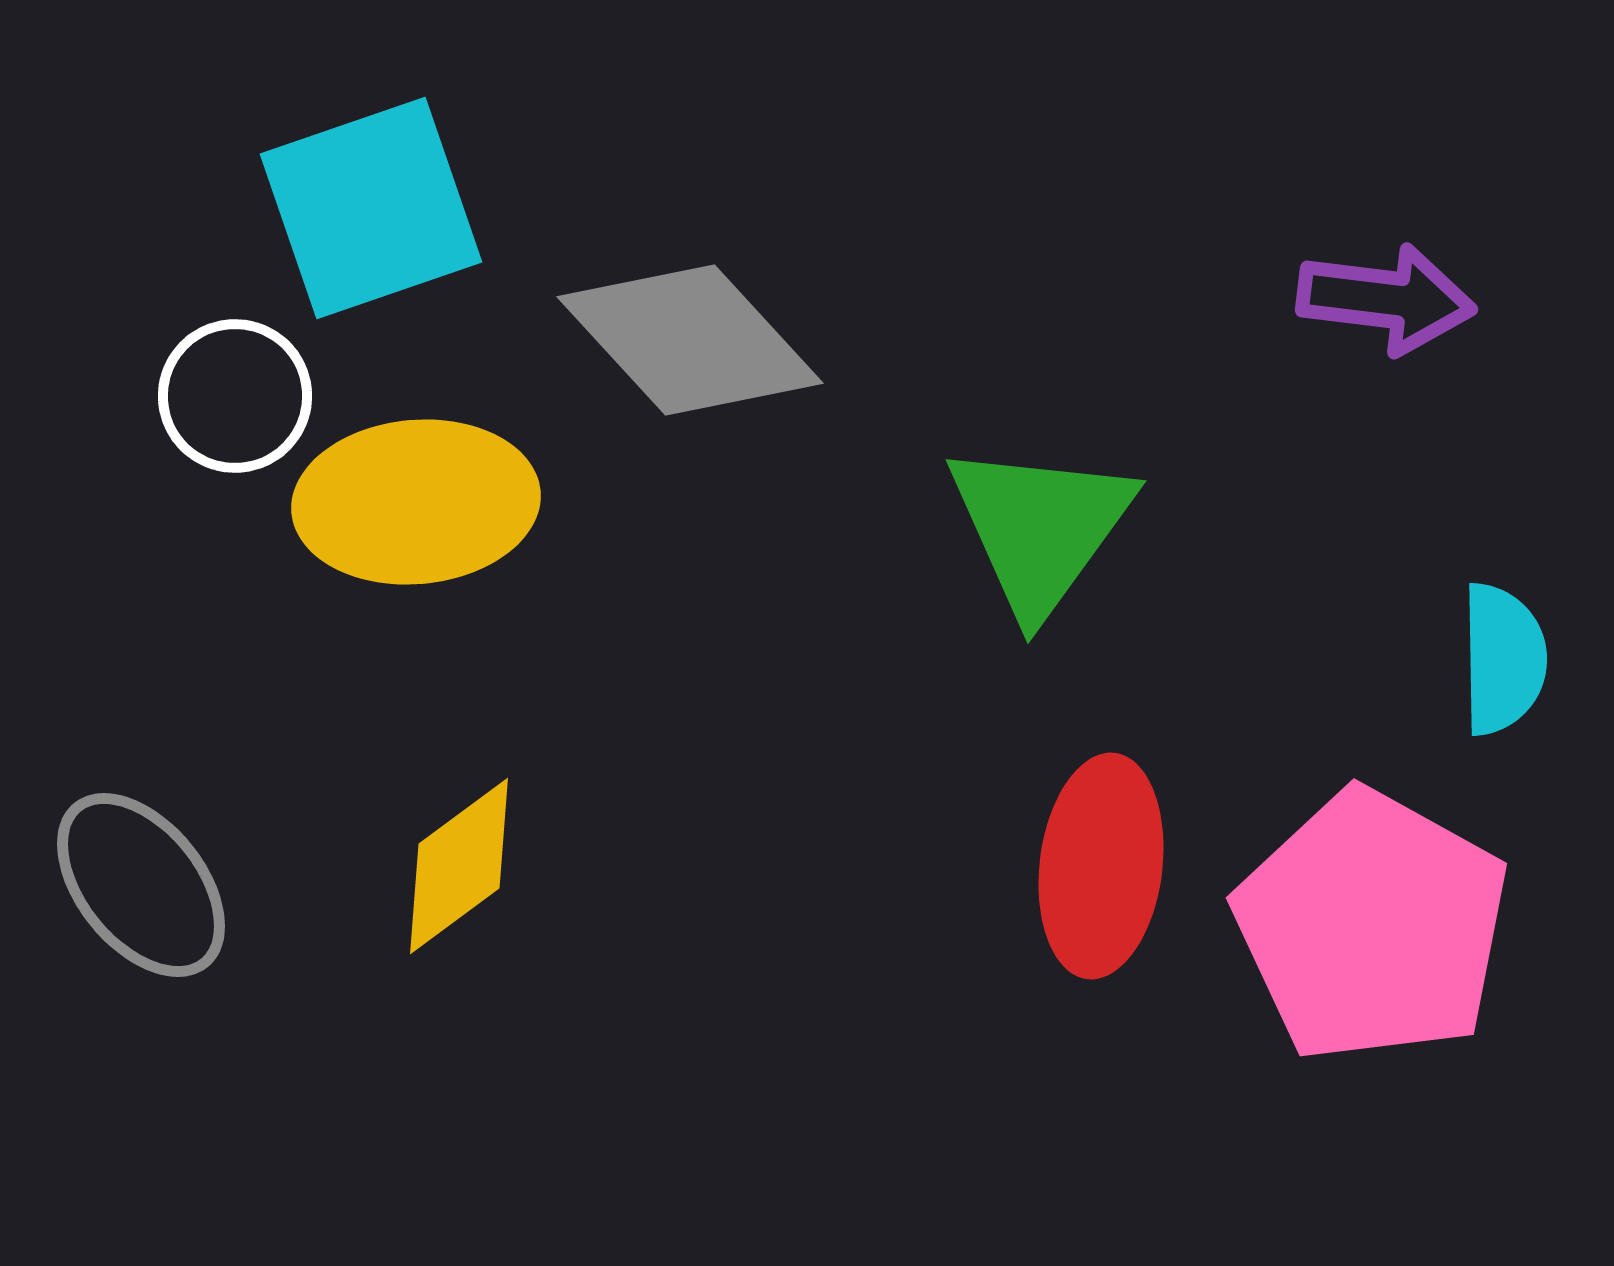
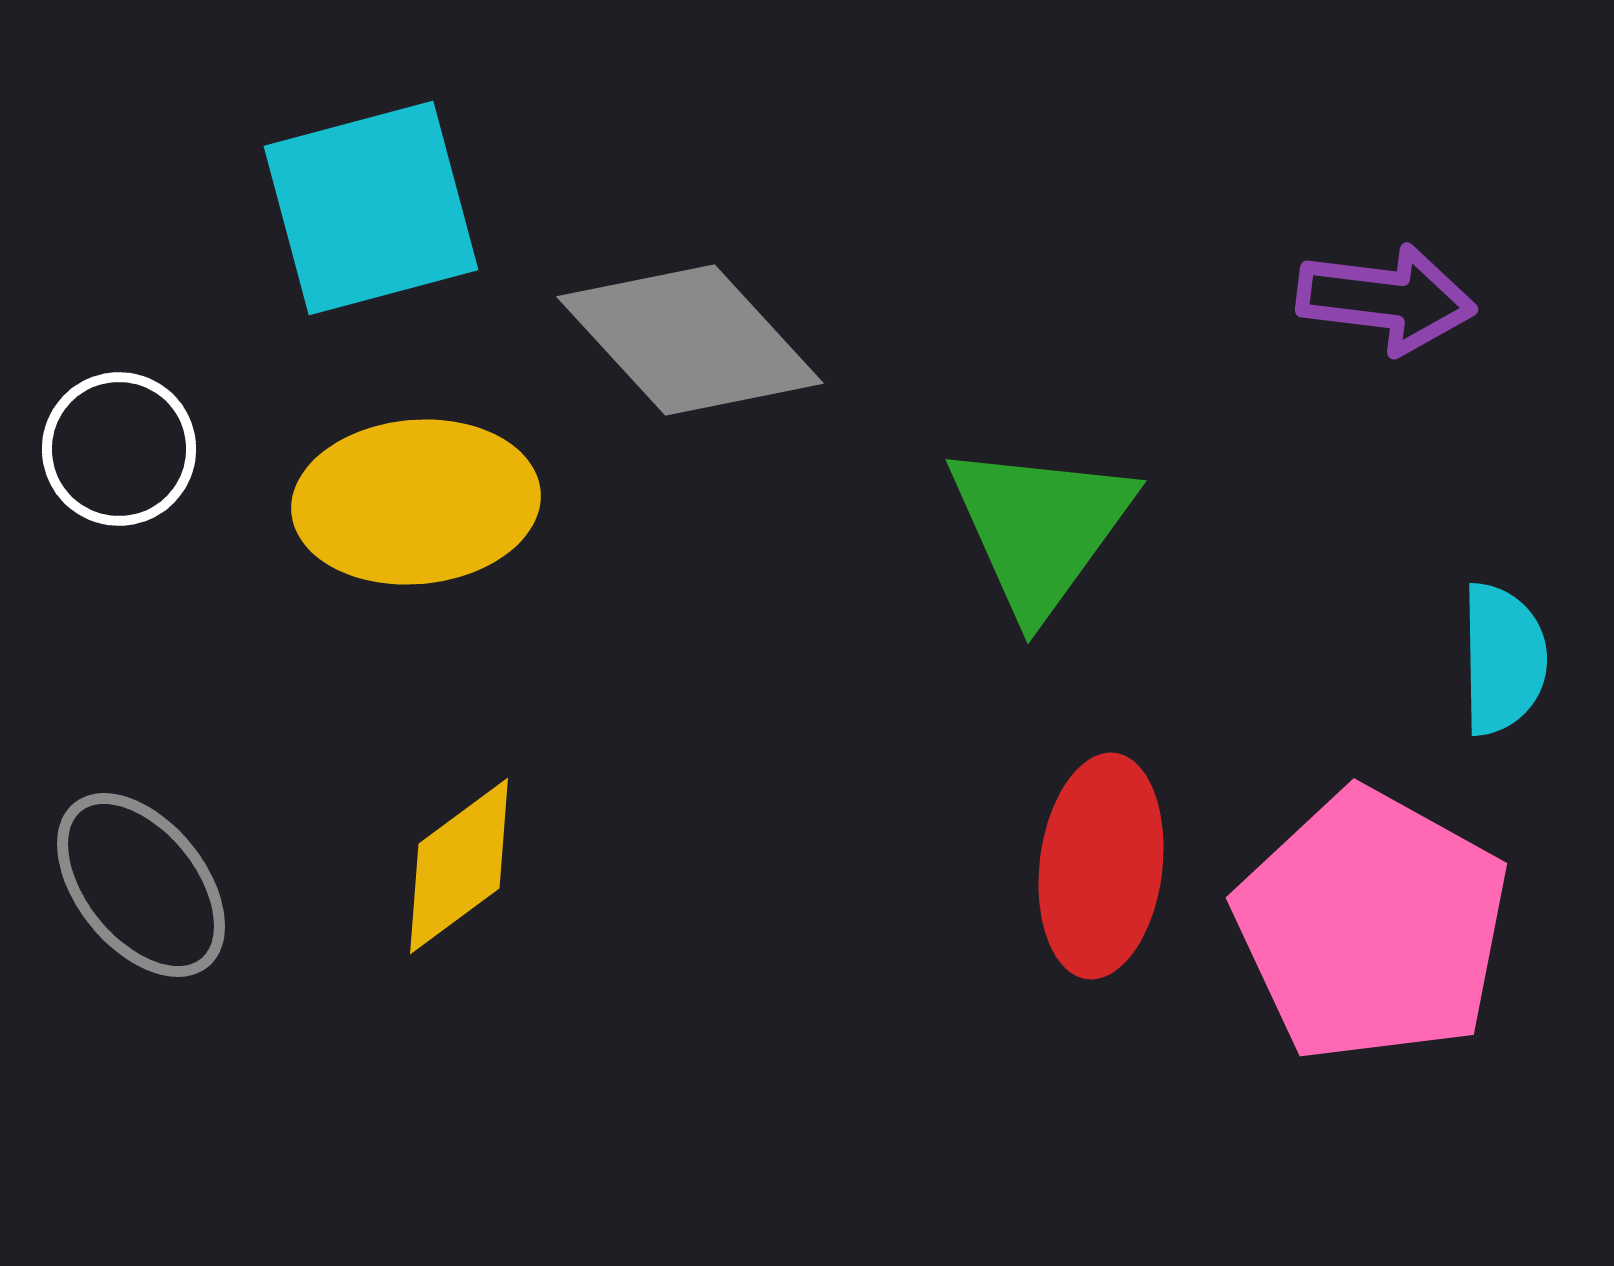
cyan square: rotated 4 degrees clockwise
white circle: moved 116 px left, 53 px down
